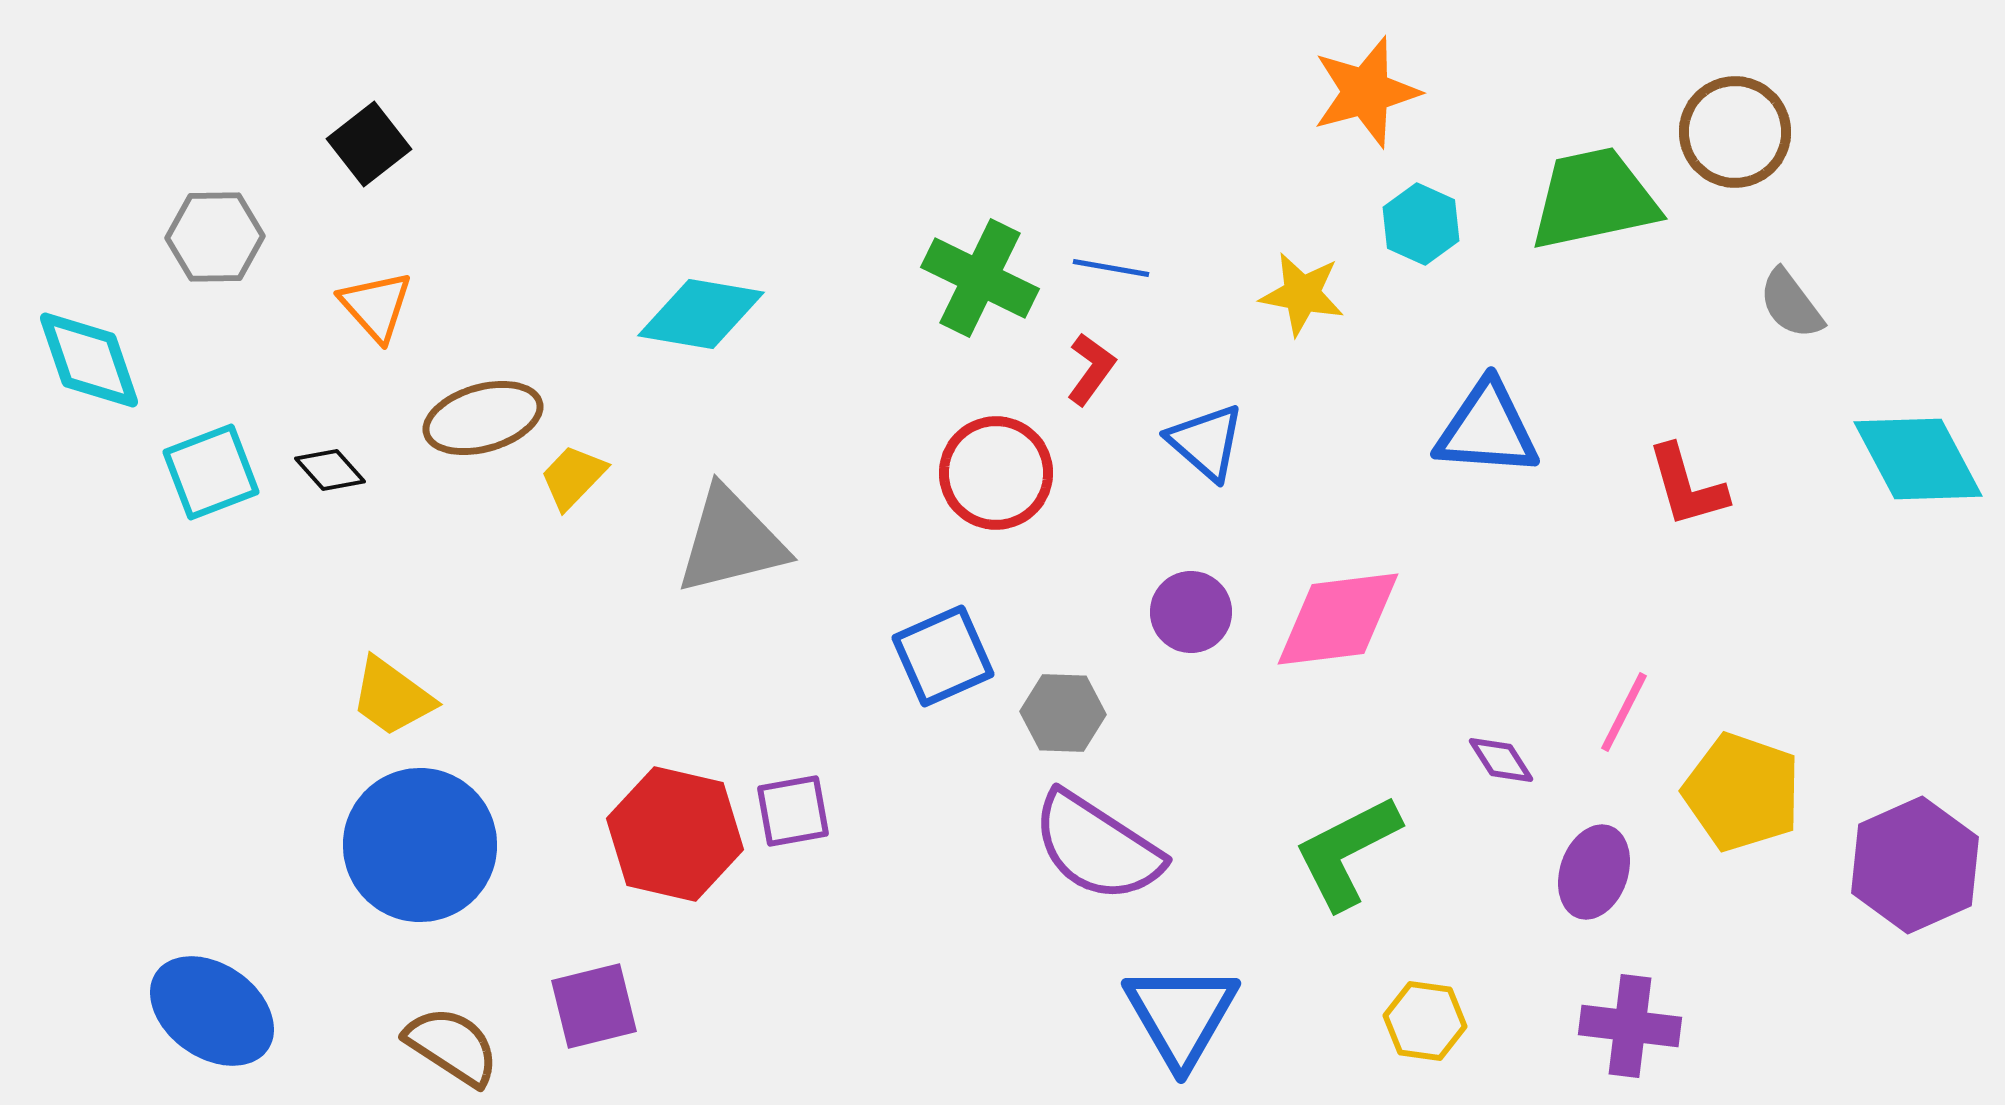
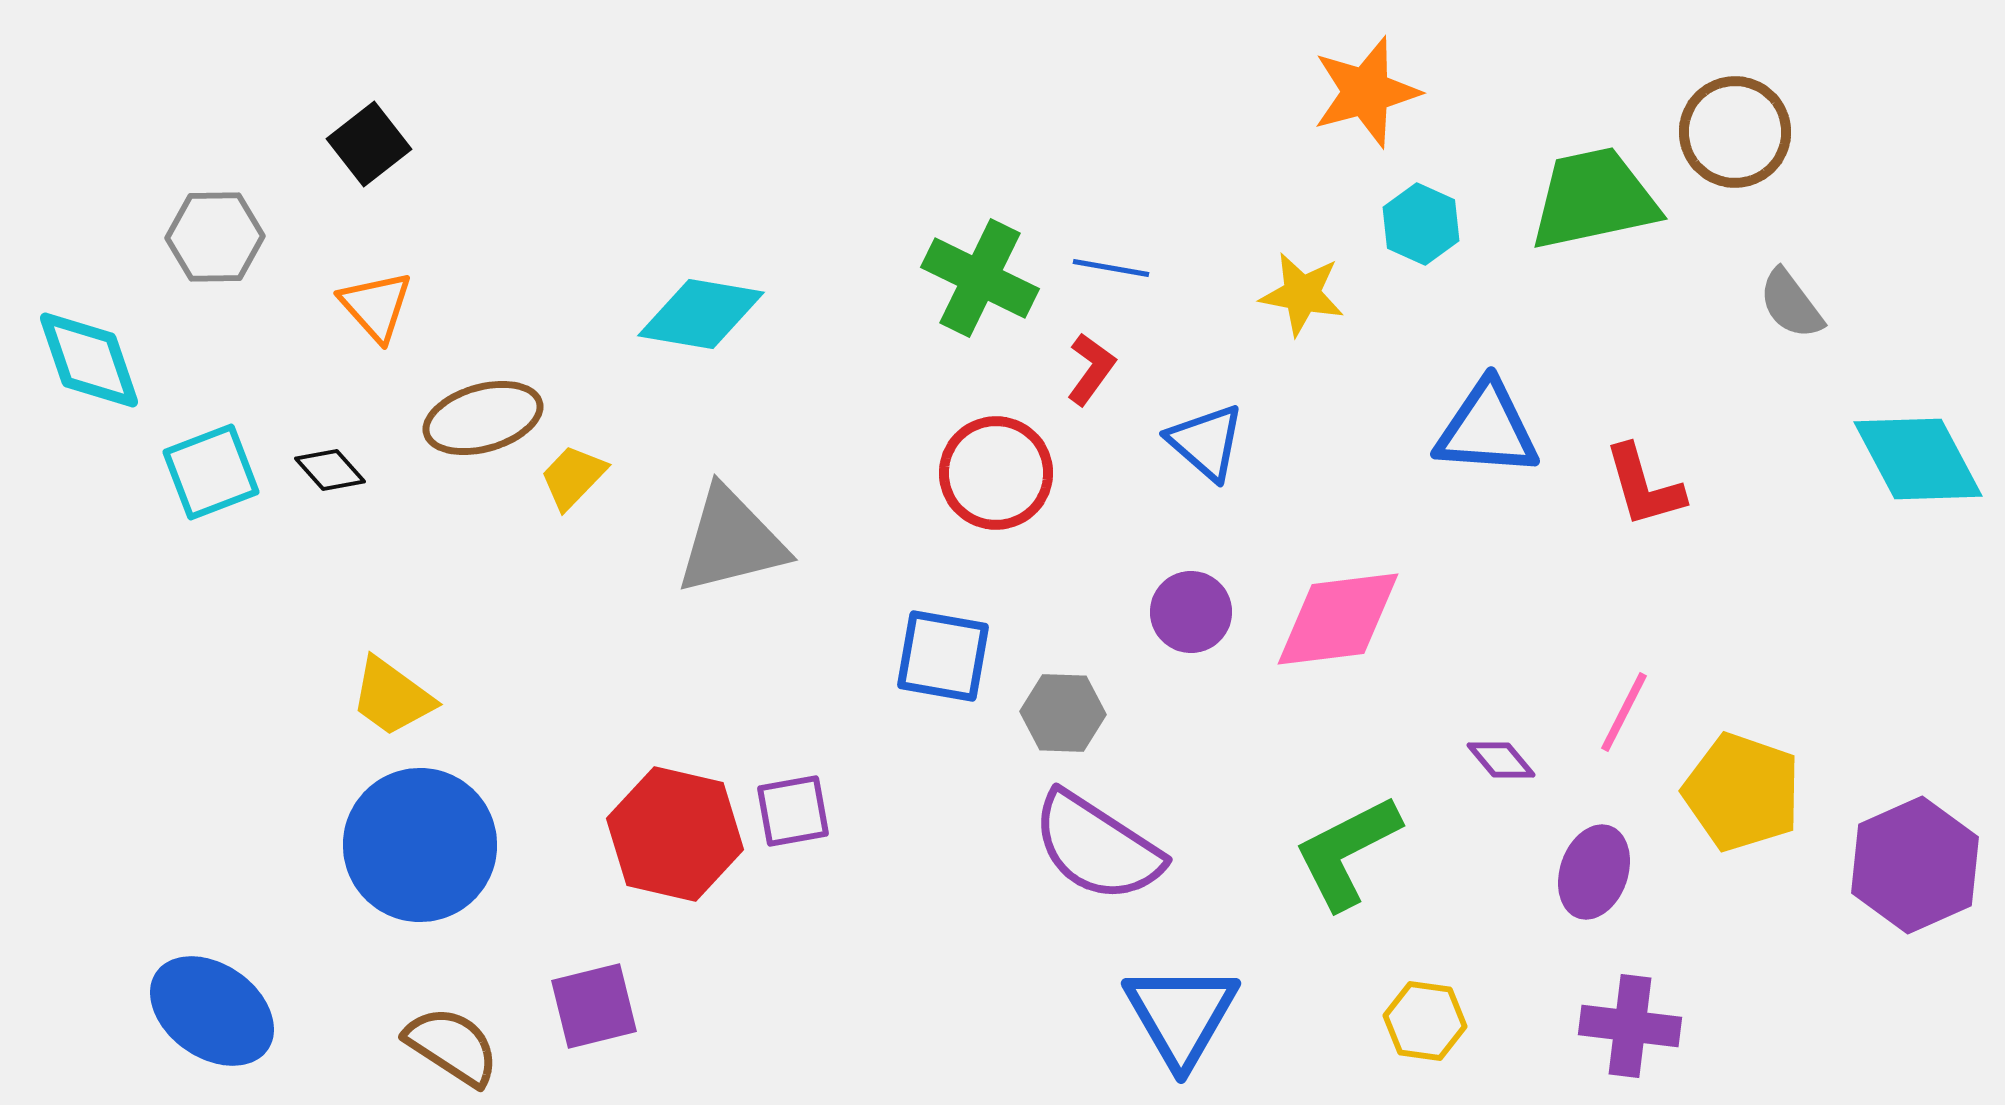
red L-shape at (1687, 486): moved 43 px left
blue square at (943, 656): rotated 34 degrees clockwise
purple diamond at (1501, 760): rotated 8 degrees counterclockwise
